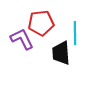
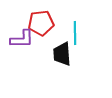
purple L-shape: rotated 115 degrees clockwise
black trapezoid: moved 1 px right, 1 px down
